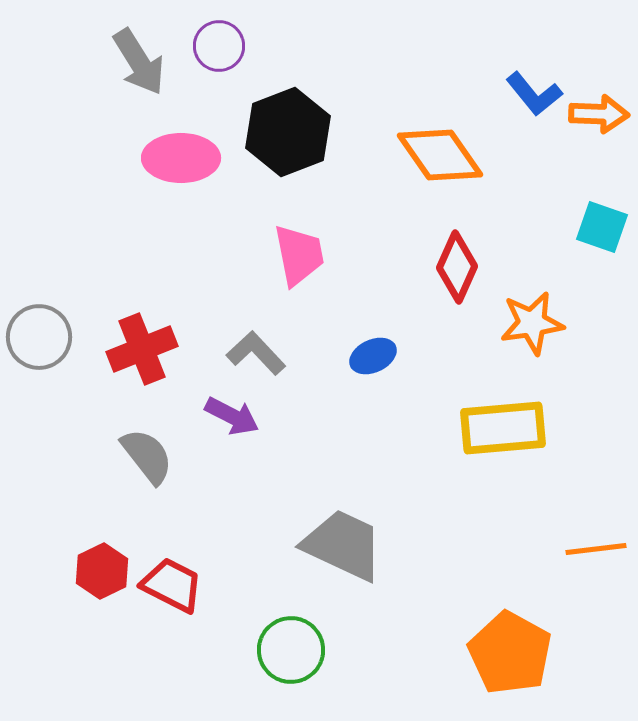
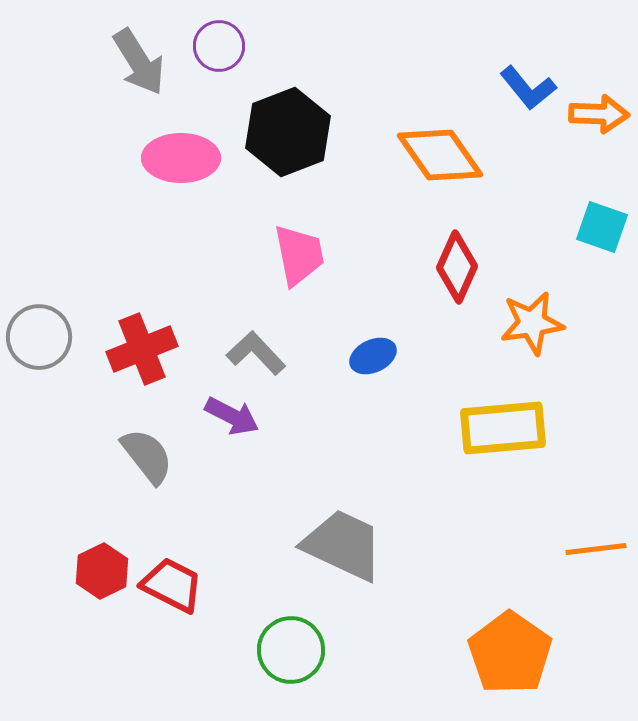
blue L-shape: moved 6 px left, 6 px up
orange pentagon: rotated 6 degrees clockwise
